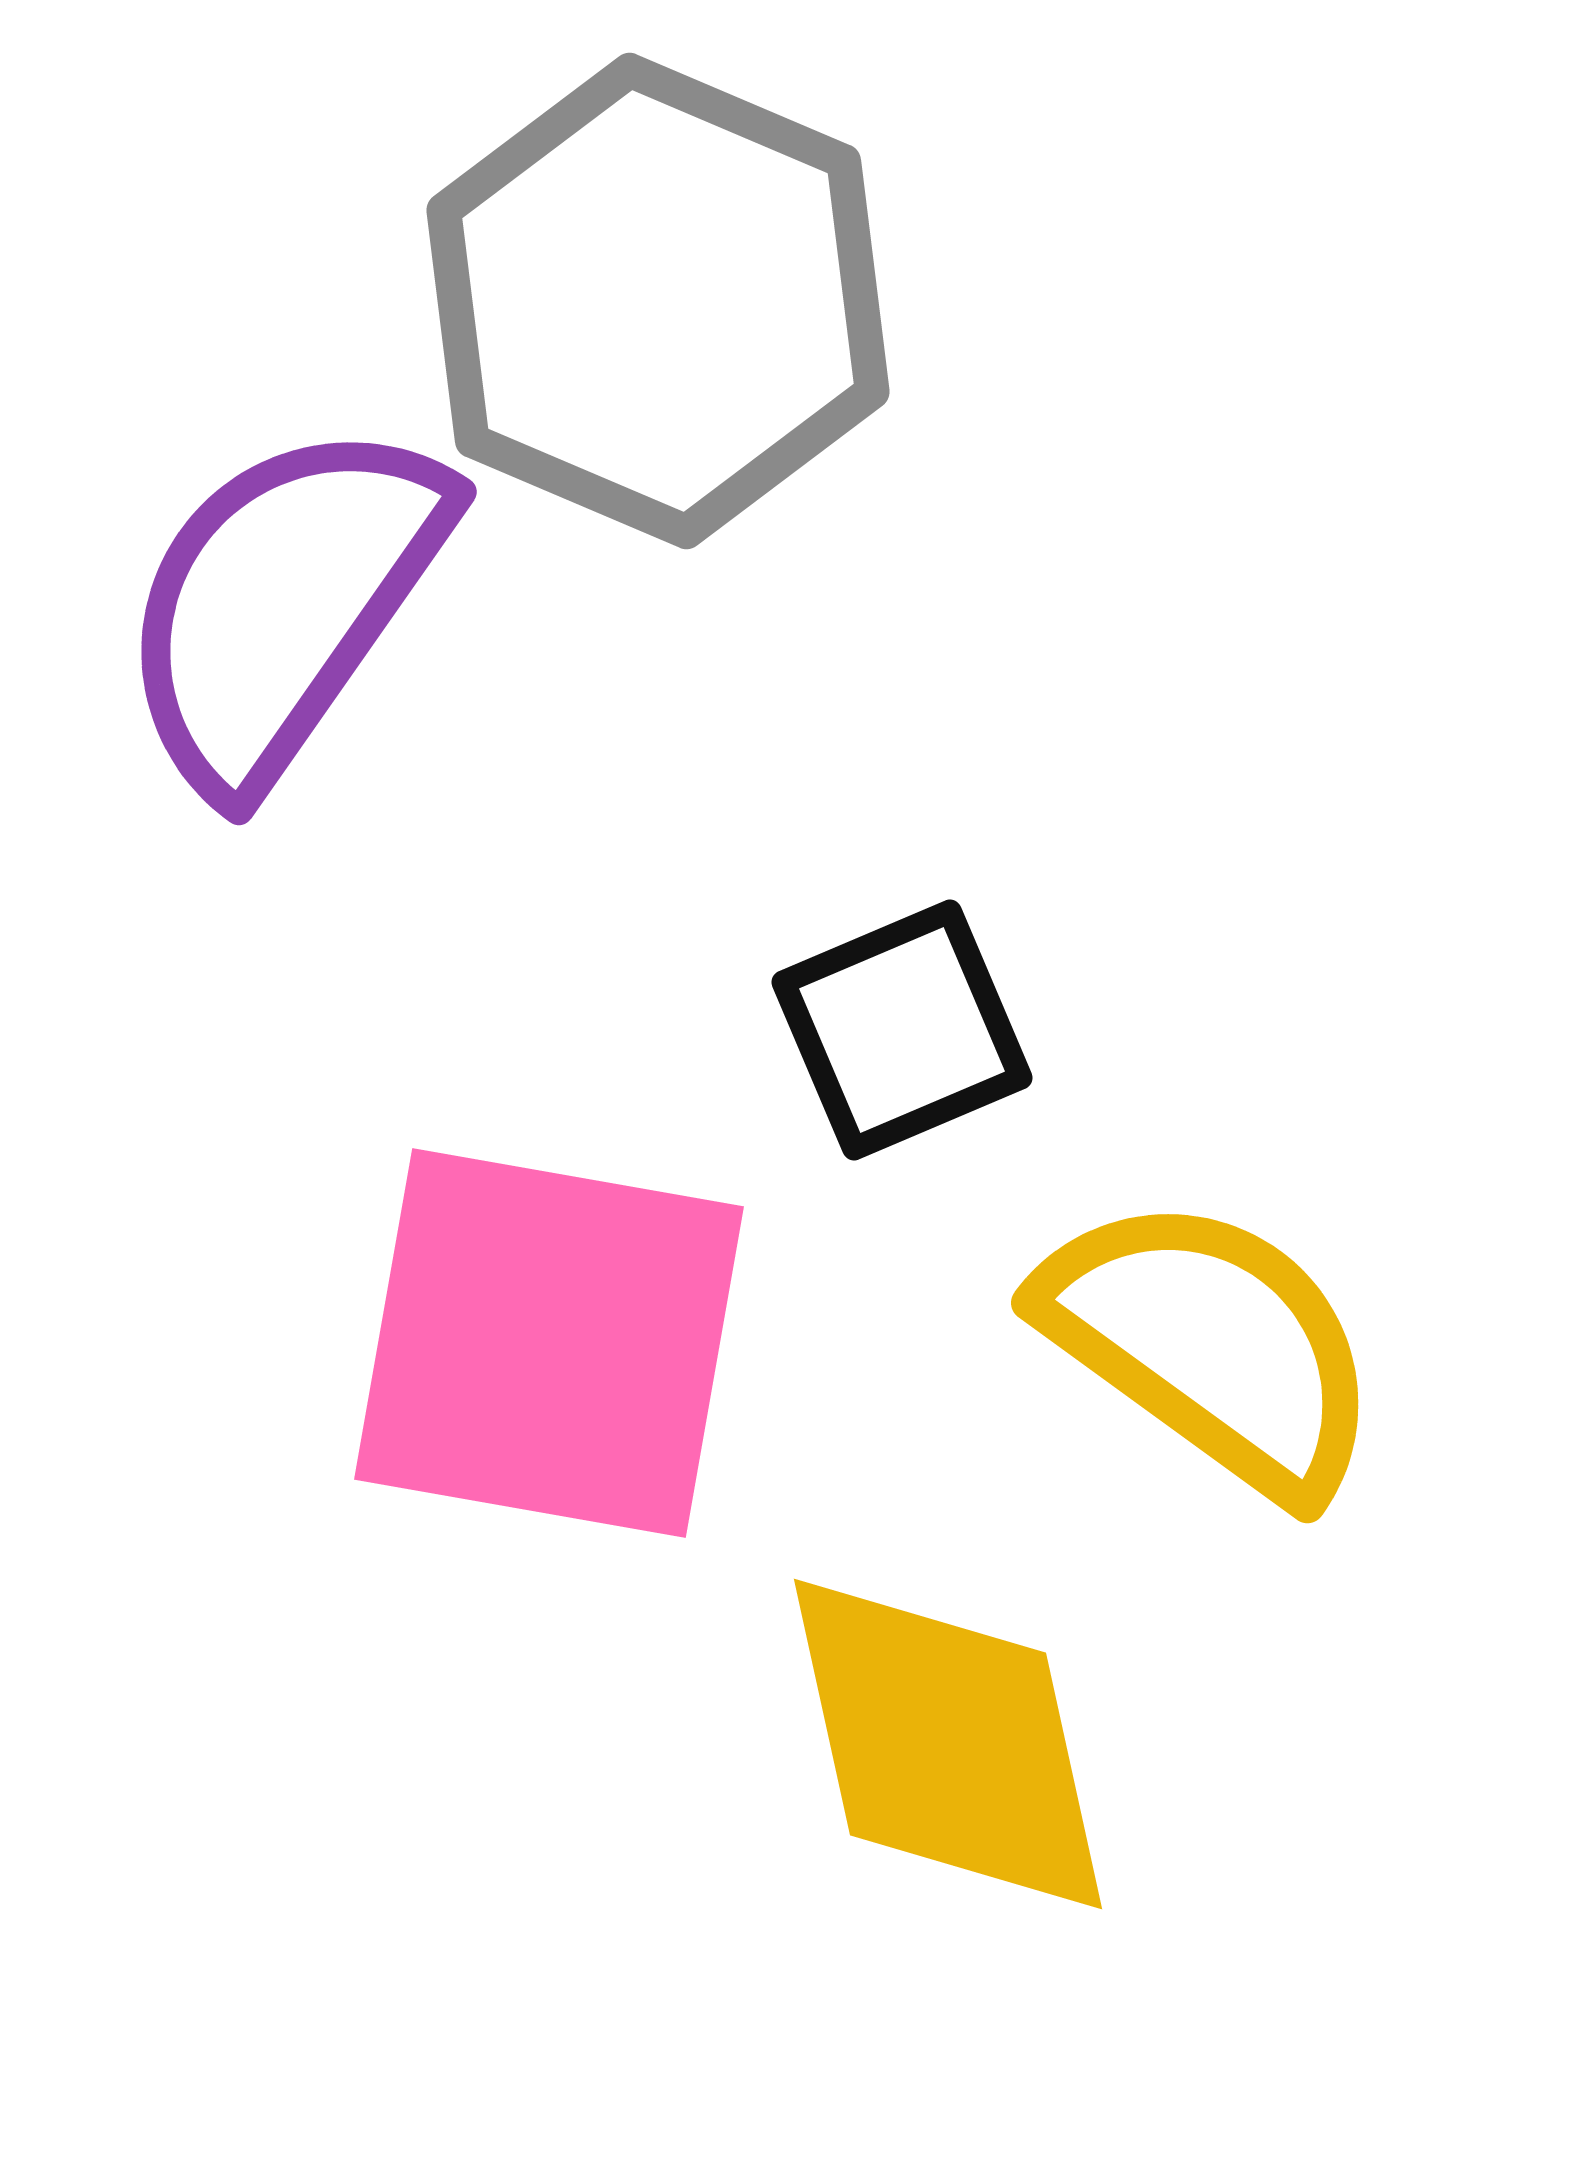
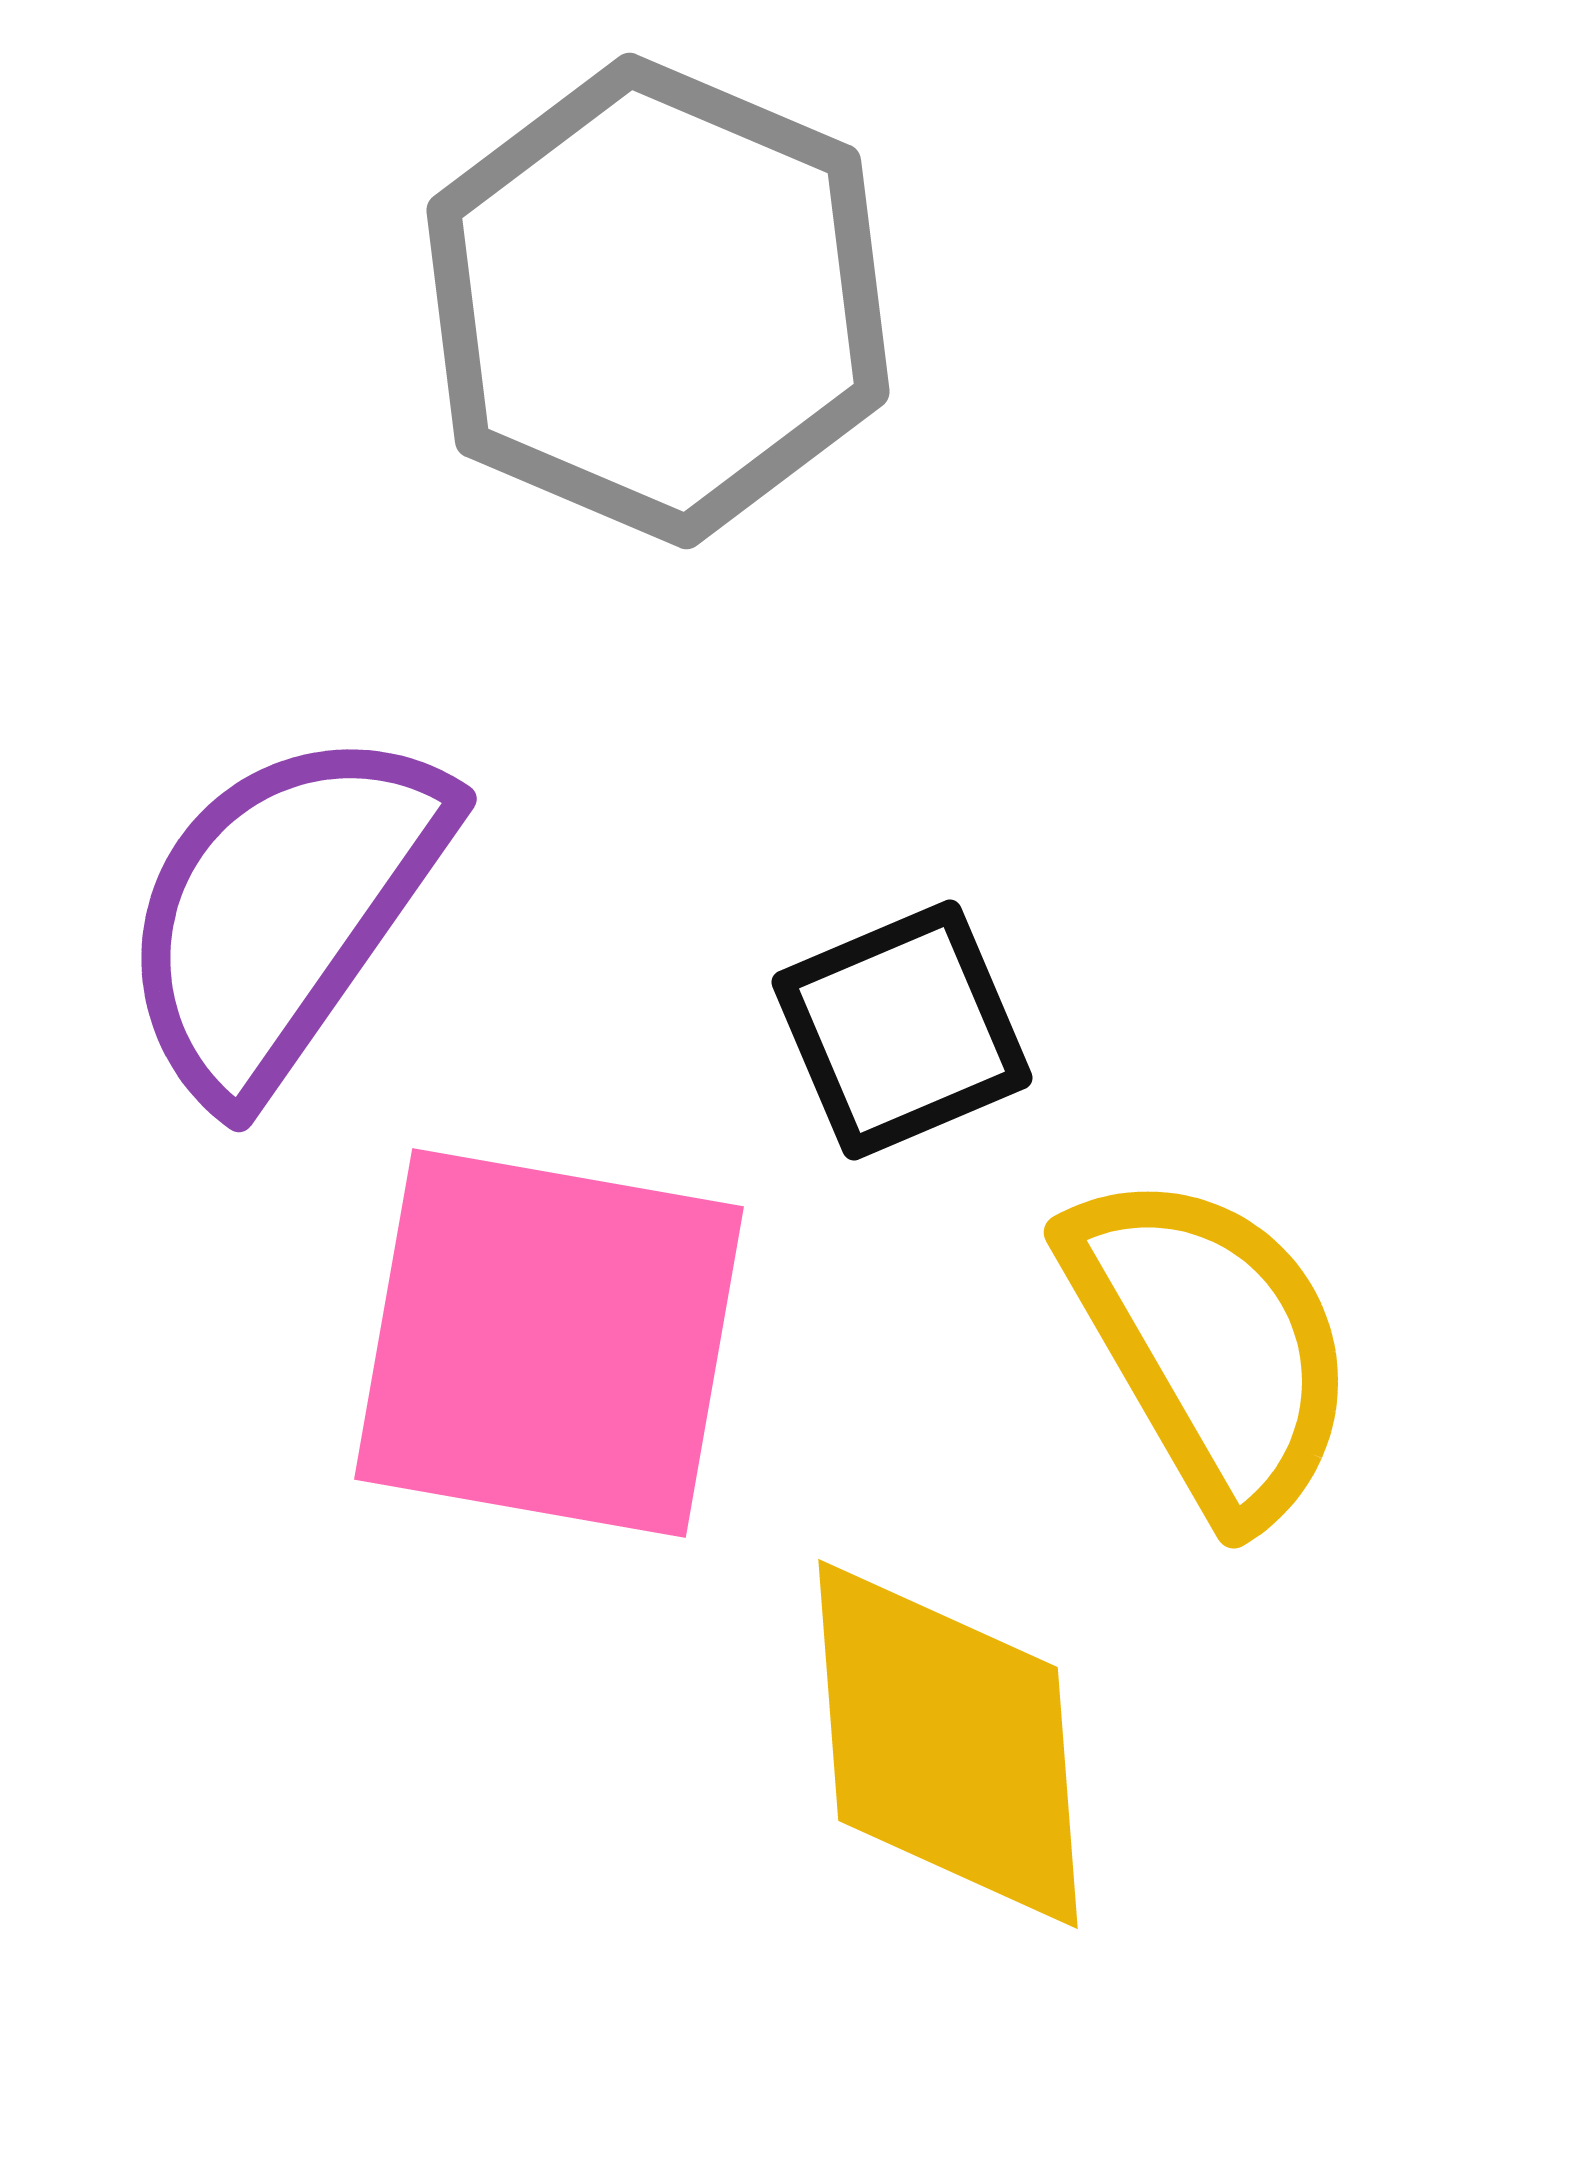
purple semicircle: moved 307 px down
yellow semicircle: rotated 24 degrees clockwise
yellow diamond: rotated 8 degrees clockwise
